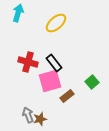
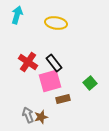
cyan arrow: moved 1 px left, 2 px down
yellow ellipse: rotated 50 degrees clockwise
red cross: rotated 18 degrees clockwise
green square: moved 2 px left, 1 px down
brown rectangle: moved 4 px left, 3 px down; rotated 24 degrees clockwise
brown star: moved 1 px right, 2 px up
